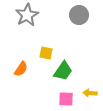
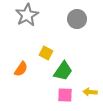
gray circle: moved 2 px left, 4 px down
yellow square: rotated 16 degrees clockwise
yellow arrow: moved 1 px up
pink square: moved 1 px left, 4 px up
